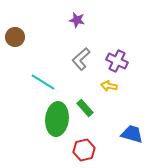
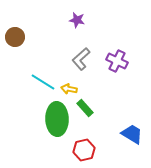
yellow arrow: moved 40 px left, 3 px down
green ellipse: rotated 8 degrees counterclockwise
blue trapezoid: rotated 15 degrees clockwise
